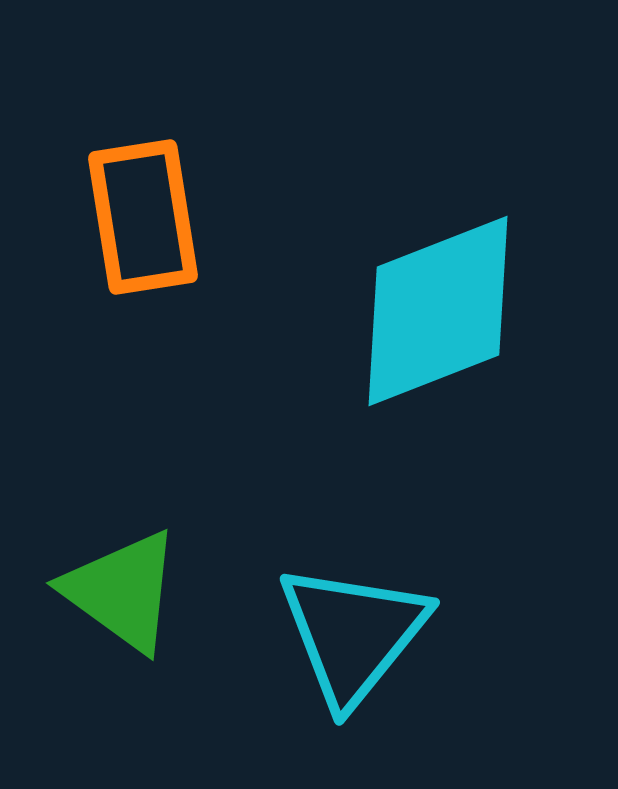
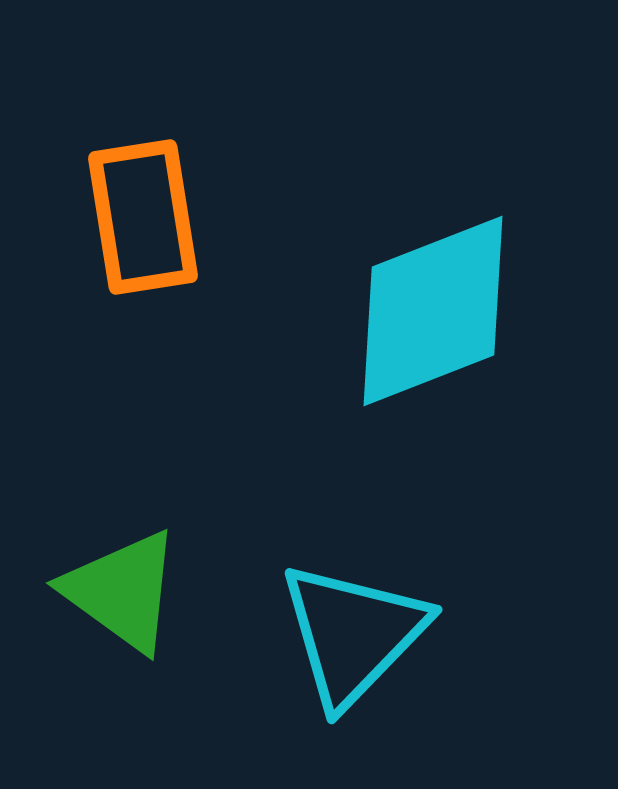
cyan diamond: moved 5 px left
cyan triangle: rotated 5 degrees clockwise
